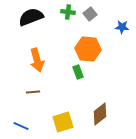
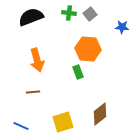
green cross: moved 1 px right, 1 px down
